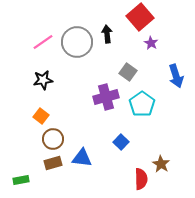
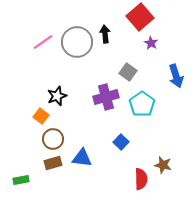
black arrow: moved 2 px left
black star: moved 14 px right, 16 px down; rotated 12 degrees counterclockwise
brown star: moved 2 px right, 1 px down; rotated 18 degrees counterclockwise
